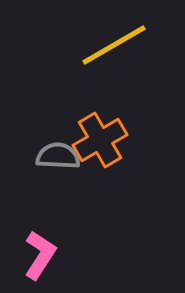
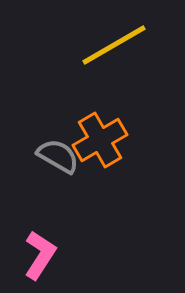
gray semicircle: rotated 27 degrees clockwise
